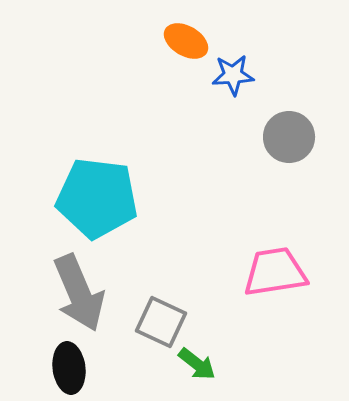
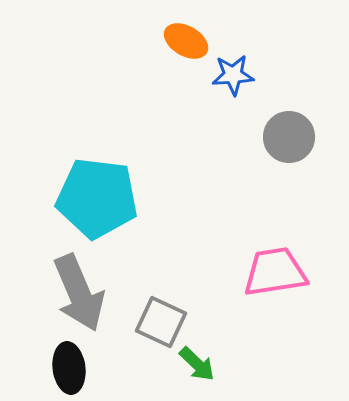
green arrow: rotated 6 degrees clockwise
